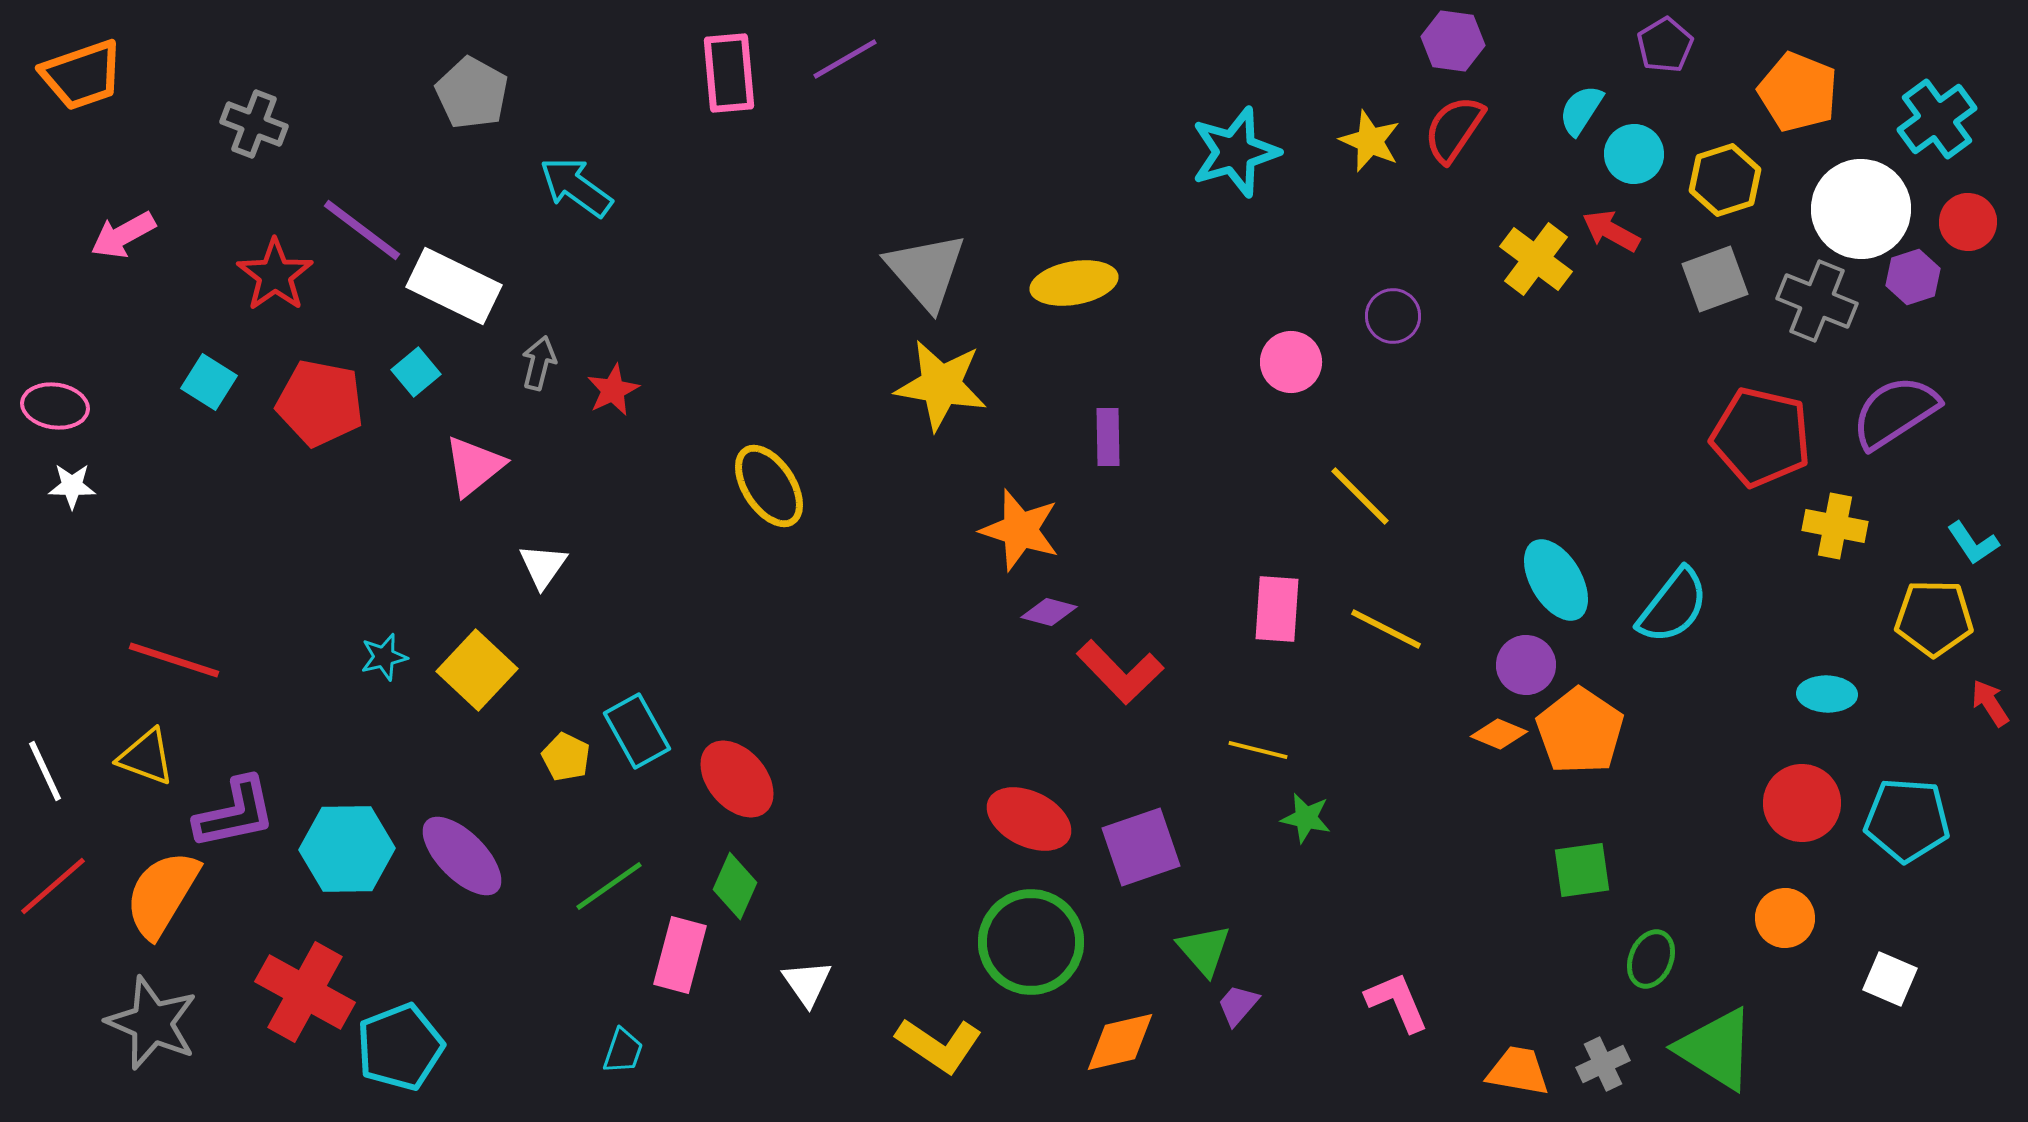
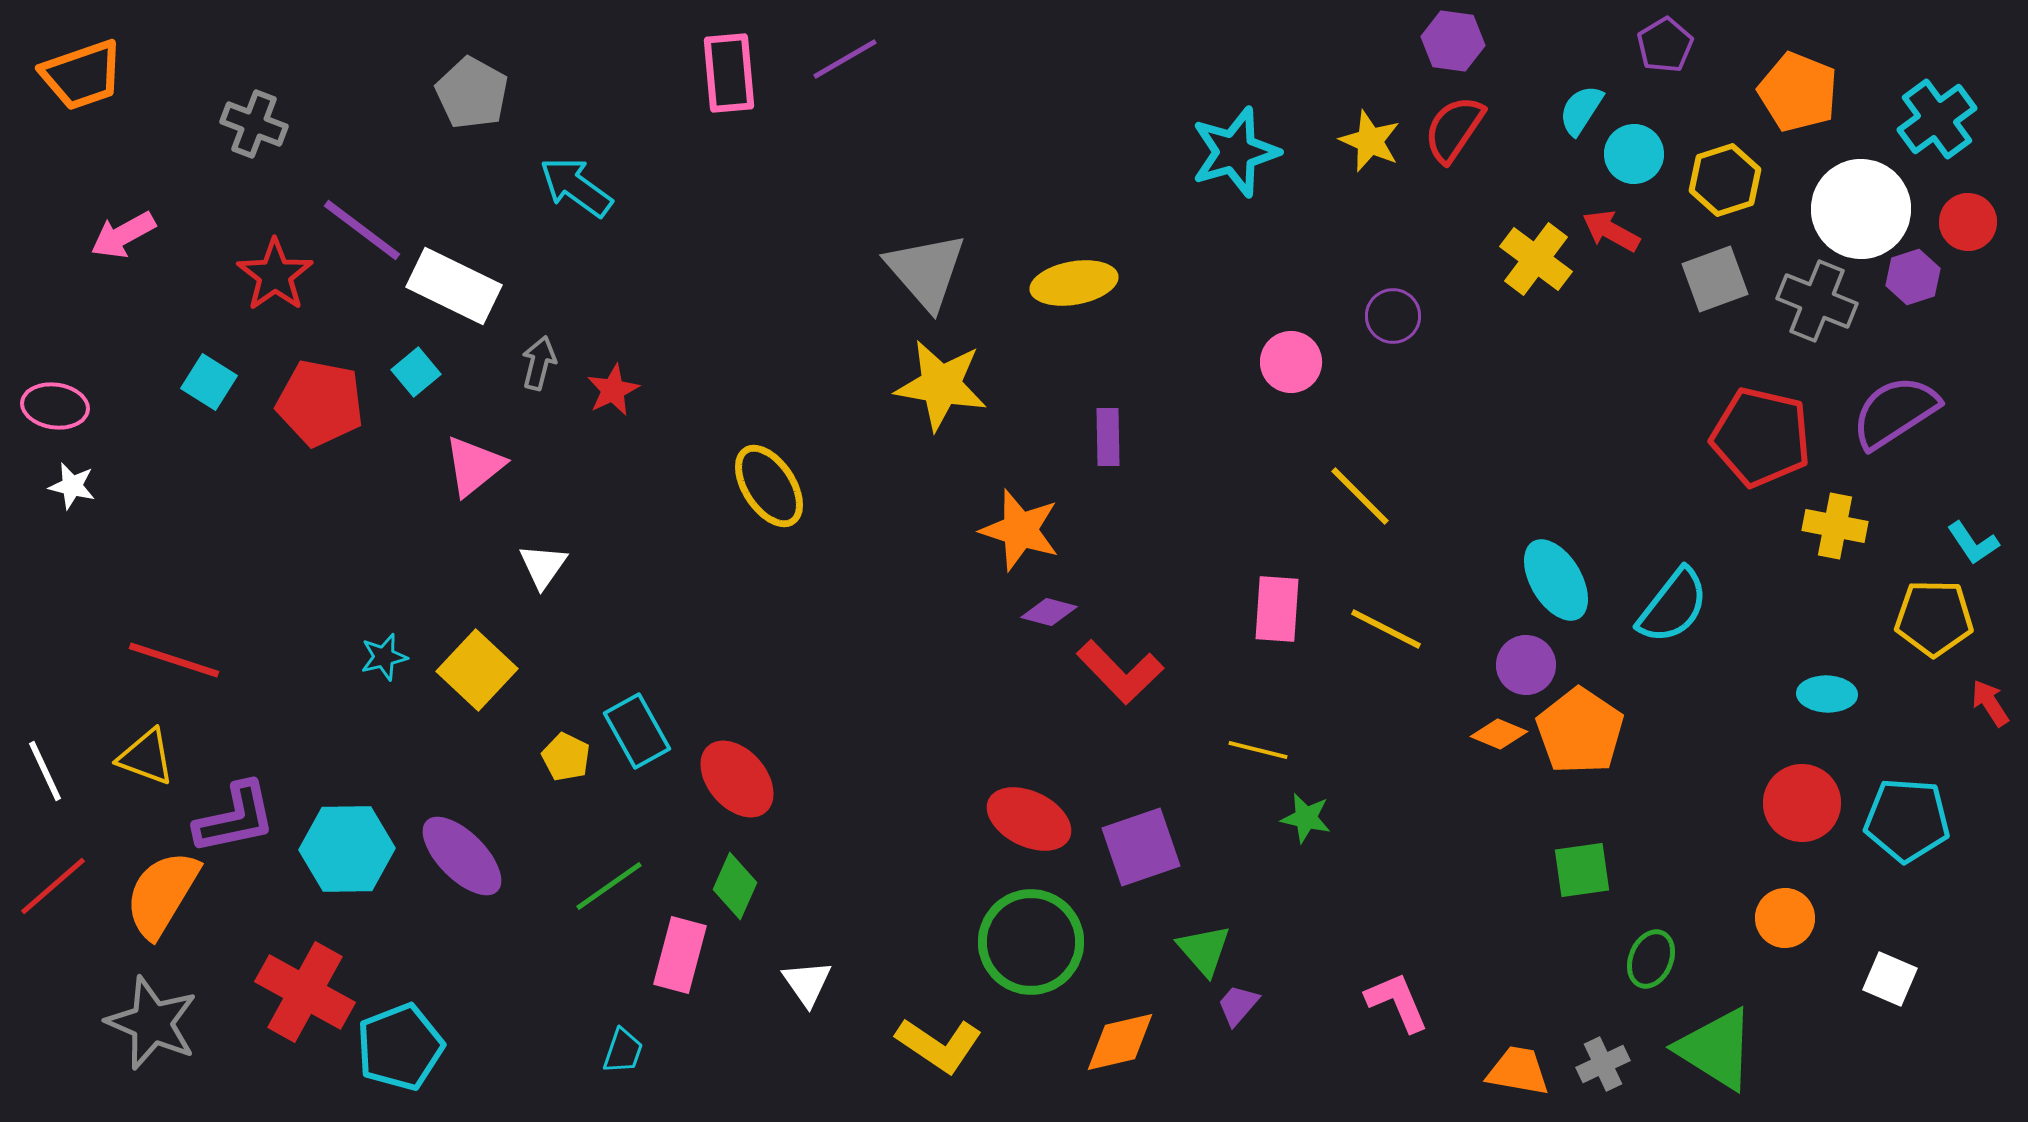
white star at (72, 486): rotated 12 degrees clockwise
purple L-shape at (235, 813): moved 5 px down
